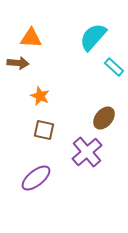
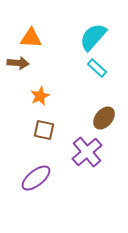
cyan rectangle: moved 17 px left, 1 px down
orange star: rotated 24 degrees clockwise
